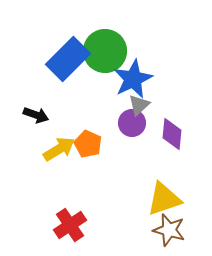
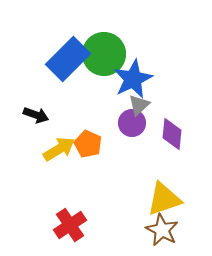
green circle: moved 1 px left, 3 px down
brown star: moved 7 px left; rotated 12 degrees clockwise
